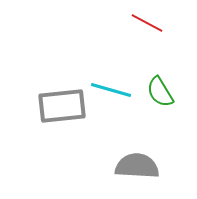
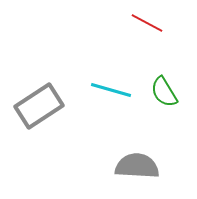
green semicircle: moved 4 px right
gray rectangle: moved 23 px left; rotated 27 degrees counterclockwise
